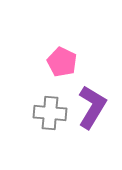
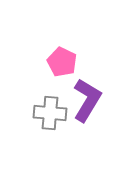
purple L-shape: moved 5 px left, 7 px up
